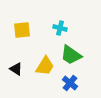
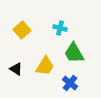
yellow square: rotated 36 degrees counterclockwise
green trapezoid: moved 3 px right, 2 px up; rotated 25 degrees clockwise
